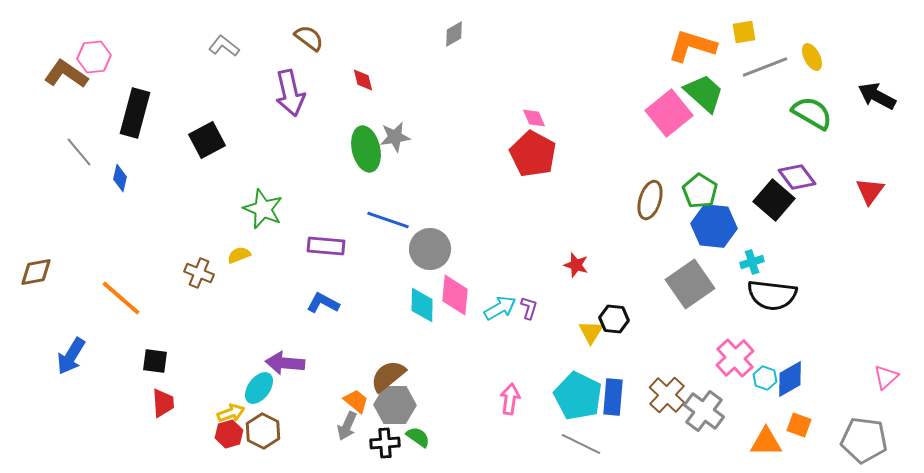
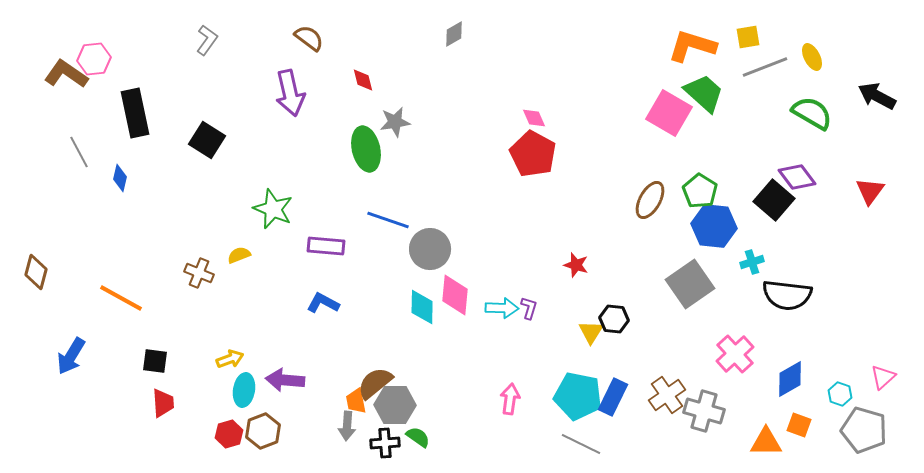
yellow square at (744, 32): moved 4 px right, 5 px down
gray L-shape at (224, 46): moved 17 px left, 6 px up; rotated 88 degrees clockwise
pink hexagon at (94, 57): moved 2 px down
black rectangle at (135, 113): rotated 27 degrees counterclockwise
pink square at (669, 113): rotated 21 degrees counterclockwise
gray star at (395, 137): moved 15 px up
black square at (207, 140): rotated 30 degrees counterclockwise
gray line at (79, 152): rotated 12 degrees clockwise
brown ellipse at (650, 200): rotated 12 degrees clockwise
green star at (263, 209): moved 10 px right
brown diamond at (36, 272): rotated 64 degrees counterclockwise
black semicircle at (772, 295): moved 15 px right
orange line at (121, 298): rotated 12 degrees counterclockwise
cyan diamond at (422, 305): moved 2 px down
cyan arrow at (500, 308): moved 2 px right; rotated 32 degrees clockwise
pink cross at (735, 358): moved 4 px up
purple arrow at (285, 363): moved 17 px down
brown semicircle at (388, 376): moved 13 px left, 7 px down
pink triangle at (886, 377): moved 3 px left
cyan hexagon at (765, 378): moved 75 px right, 16 px down
cyan ellipse at (259, 388): moved 15 px left, 2 px down; rotated 28 degrees counterclockwise
brown cross at (667, 395): rotated 12 degrees clockwise
cyan pentagon at (578, 396): rotated 15 degrees counterclockwise
blue rectangle at (613, 397): rotated 21 degrees clockwise
orange trapezoid at (356, 401): rotated 140 degrees counterclockwise
gray cross at (704, 411): rotated 21 degrees counterclockwise
yellow arrow at (231, 413): moved 1 px left, 54 px up
gray arrow at (347, 426): rotated 20 degrees counterclockwise
brown hexagon at (263, 431): rotated 12 degrees clockwise
gray pentagon at (864, 440): moved 10 px up; rotated 9 degrees clockwise
